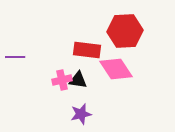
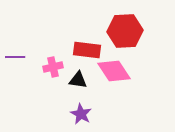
pink diamond: moved 2 px left, 2 px down
pink cross: moved 9 px left, 13 px up
purple star: rotated 30 degrees counterclockwise
